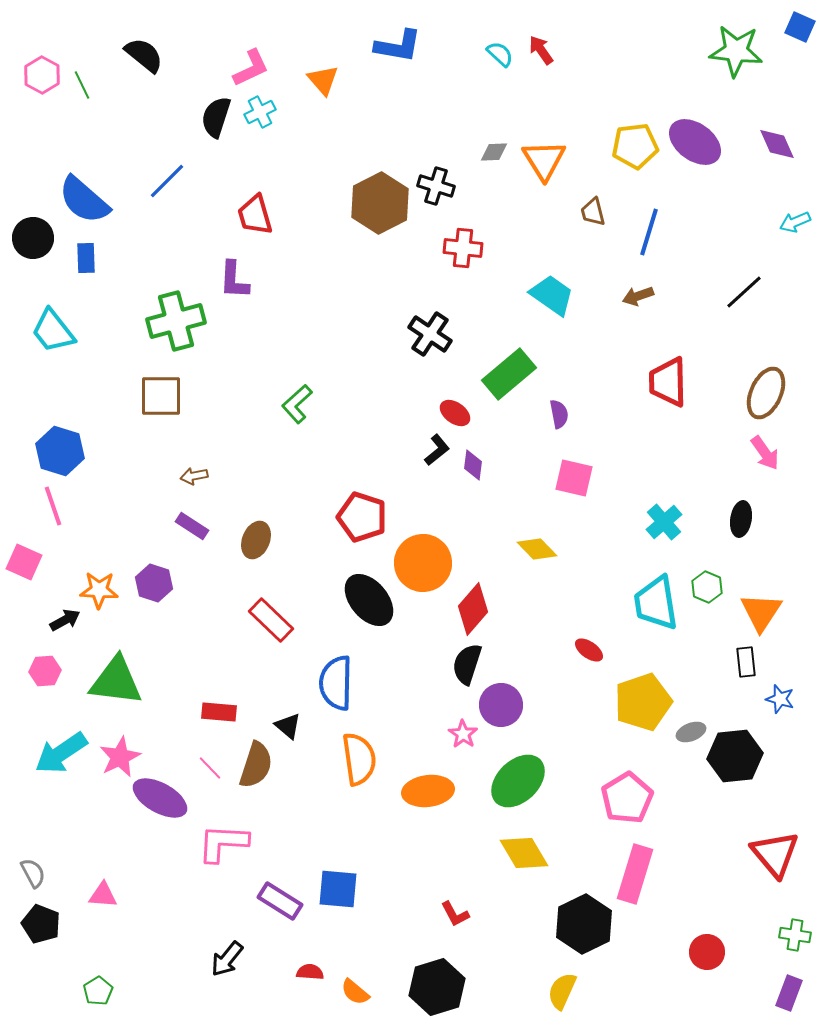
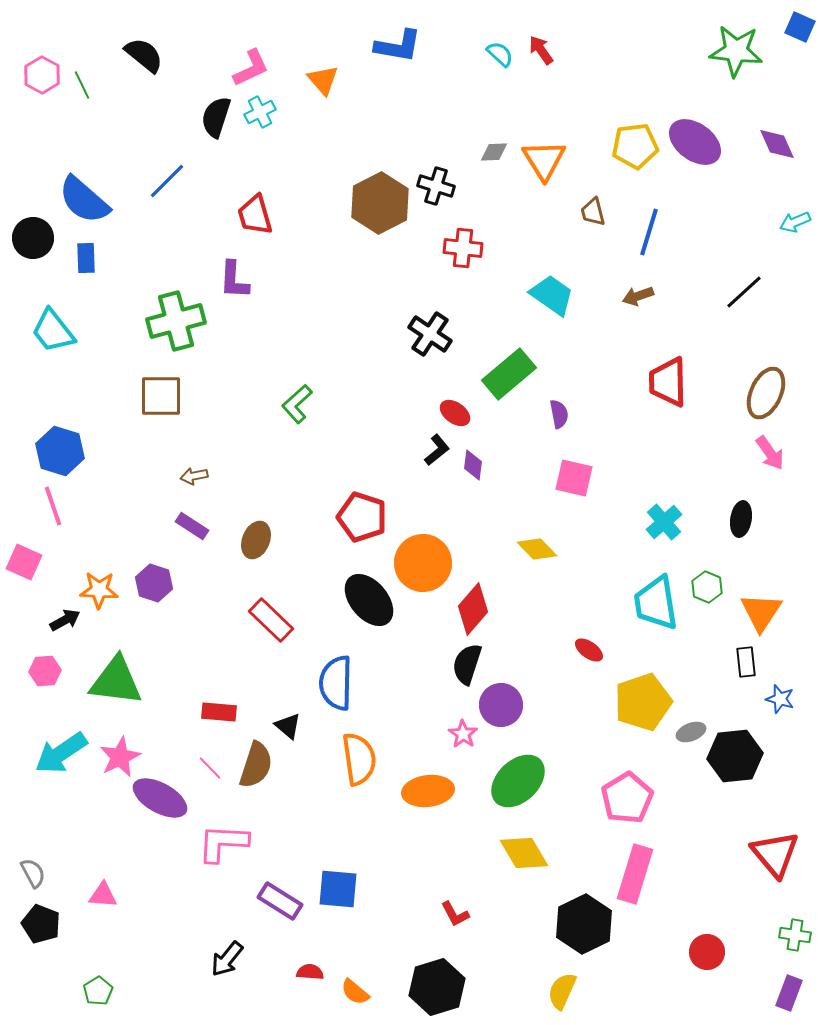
pink arrow at (765, 453): moved 5 px right
